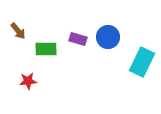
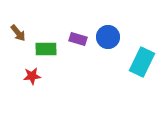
brown arrow: moved 2 px down
red star: moved 4 px right, 5 px up
